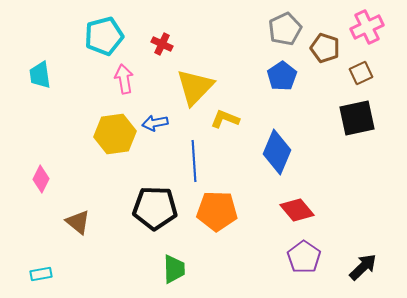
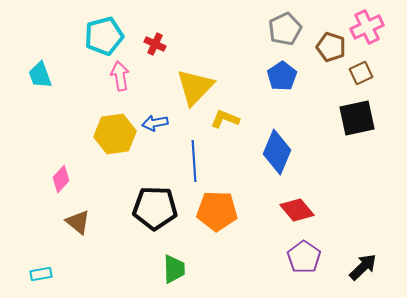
red cross: moved 7 px left
brown pentagon: moved 6 px right, 1 px up
cyan trapezoid: rotated 12 degrees counterclockwise
pink arrow: moved 4 px left, 3 px up
pink diamond: moved 20 px right; rotated 16 degrees clockwise
